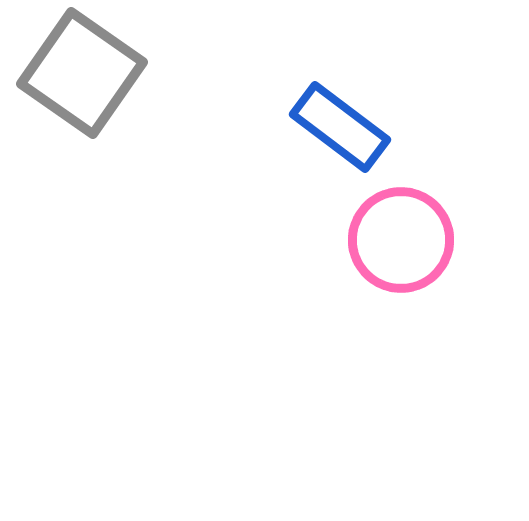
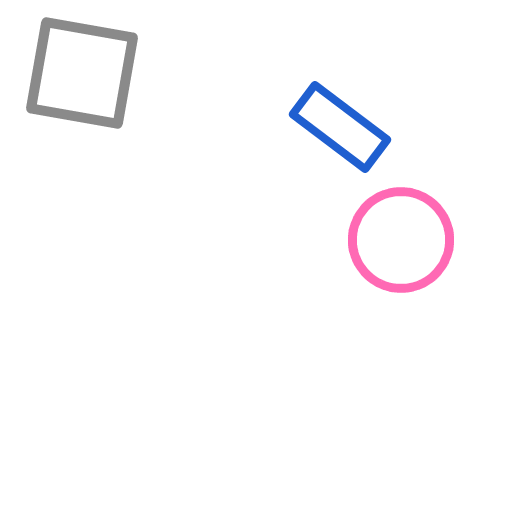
gray square: rotated 25 degrees counterclockwise
